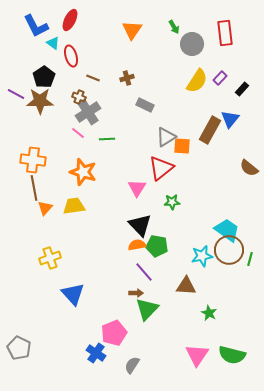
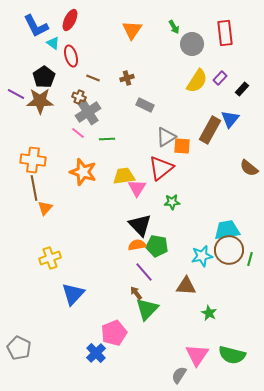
yellow trapezoid at (74, 206): moved 50 px right, 30 px up
cyan trapezoid at (227, 230): rotated 44 degrees counterclockwise
brown arrow at (136, 293): rotated 128 degrees counterclockwise
blue triangle at (73, 294): rotated 25 degrees clockwise
blue cross at (96, 353): rotated 12 degrees clockwise
gray semicircle at (132, 365): moved 47 px right, 10 px down
